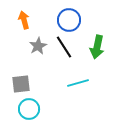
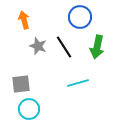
blue circle: moved 11 px right, 3 px up
gray star: rotated 24 degrees counterclockwise
